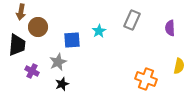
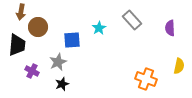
gray rectangle: rotated 66 degrees counterclockwise
cyan star: moved 3 px up
